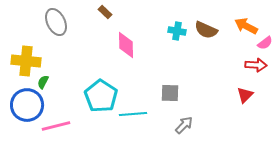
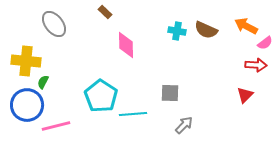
gray ellipse: moved 2 px left, 2 px down; rotated 12 degrees counterclockwise
